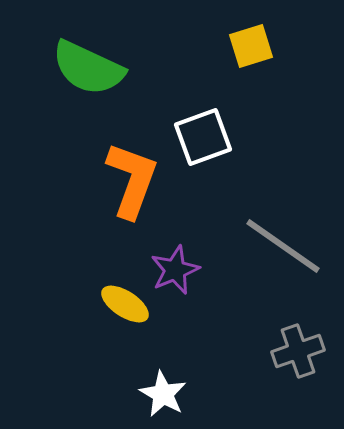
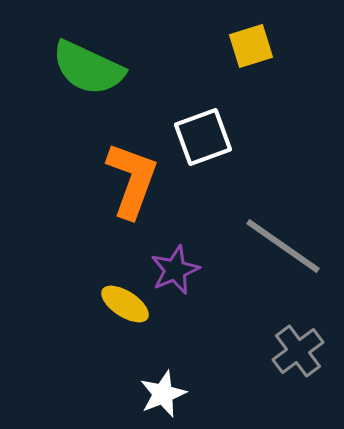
gray cross: rotated 18 degrees counterclockwise
white star: rotated 21 degrees clockwise
